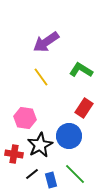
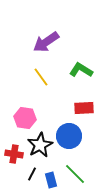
red rectangle: rotated 54 degrees clockwise
black line: rotated 24 degrees counterclockwise
